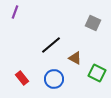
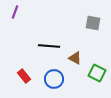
gray square: rotated 14 degrees counterclockwise
black line: moved 2 px left, 1 px down; rotated 45 degrees clockwise
red rectangle: moved 2 px right, 2 px up
